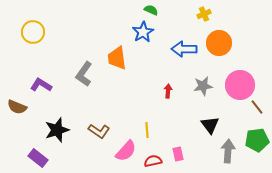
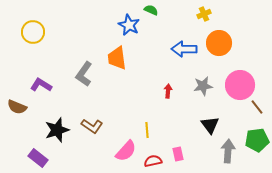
blue star: moved 14 px left, 7 px up; rotated 15 degrees counterclockwise
brown L-shape: moved 7 px left, 5 px up
